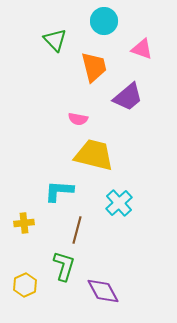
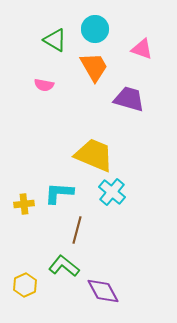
cyan circle: moved 9 px left, 8 px down
green triangle: rotated 15 degrees counterclockwise
orange trapezoid: rotated 16 degrees counterclockwise
purple trapezoid: moved 1 px right, 2 px down; rotated 124 degrees counterclockwise
pink semicircle: moved 34 px left, 34 px up
yellow trapezoid: rotated 9 degrees clockwise
cyan L-shape: moved 2 px down
cyan cross: moved 7 px left, 11 px up; rotated 8 degrees counterclockwise
yellow cross: moved 19 px up
green L-shape: rotated 68 degrees counterclockwise
